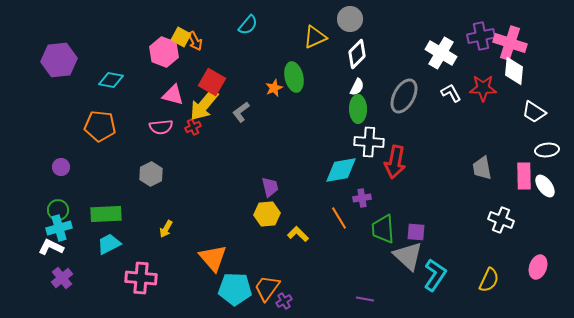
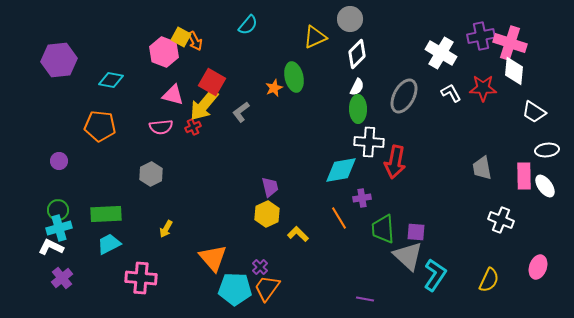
purple circle at (61, 167): moved 2 px left, 6 px up
yellow hexagon at (267, 214): rotated 20 degrees counterclockwise
purple cross at (284, 301): moved 24 px left, 34 px up; rotated 14 degrees counterclockwise
